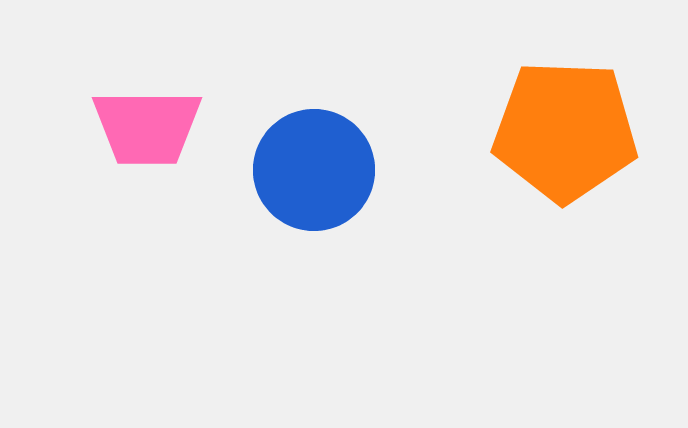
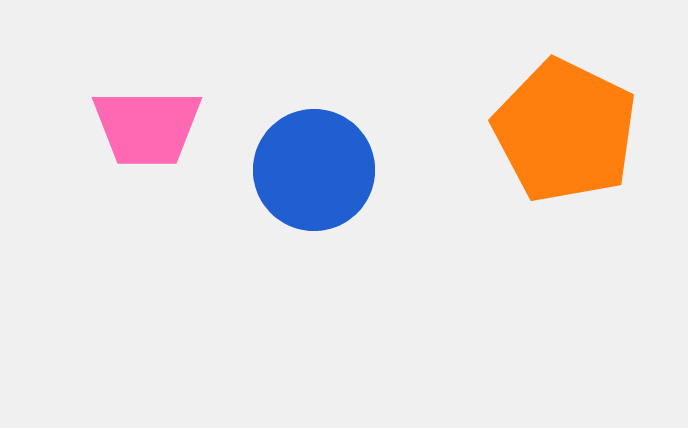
orange pentagon: rotated 24 degrees clockwise
